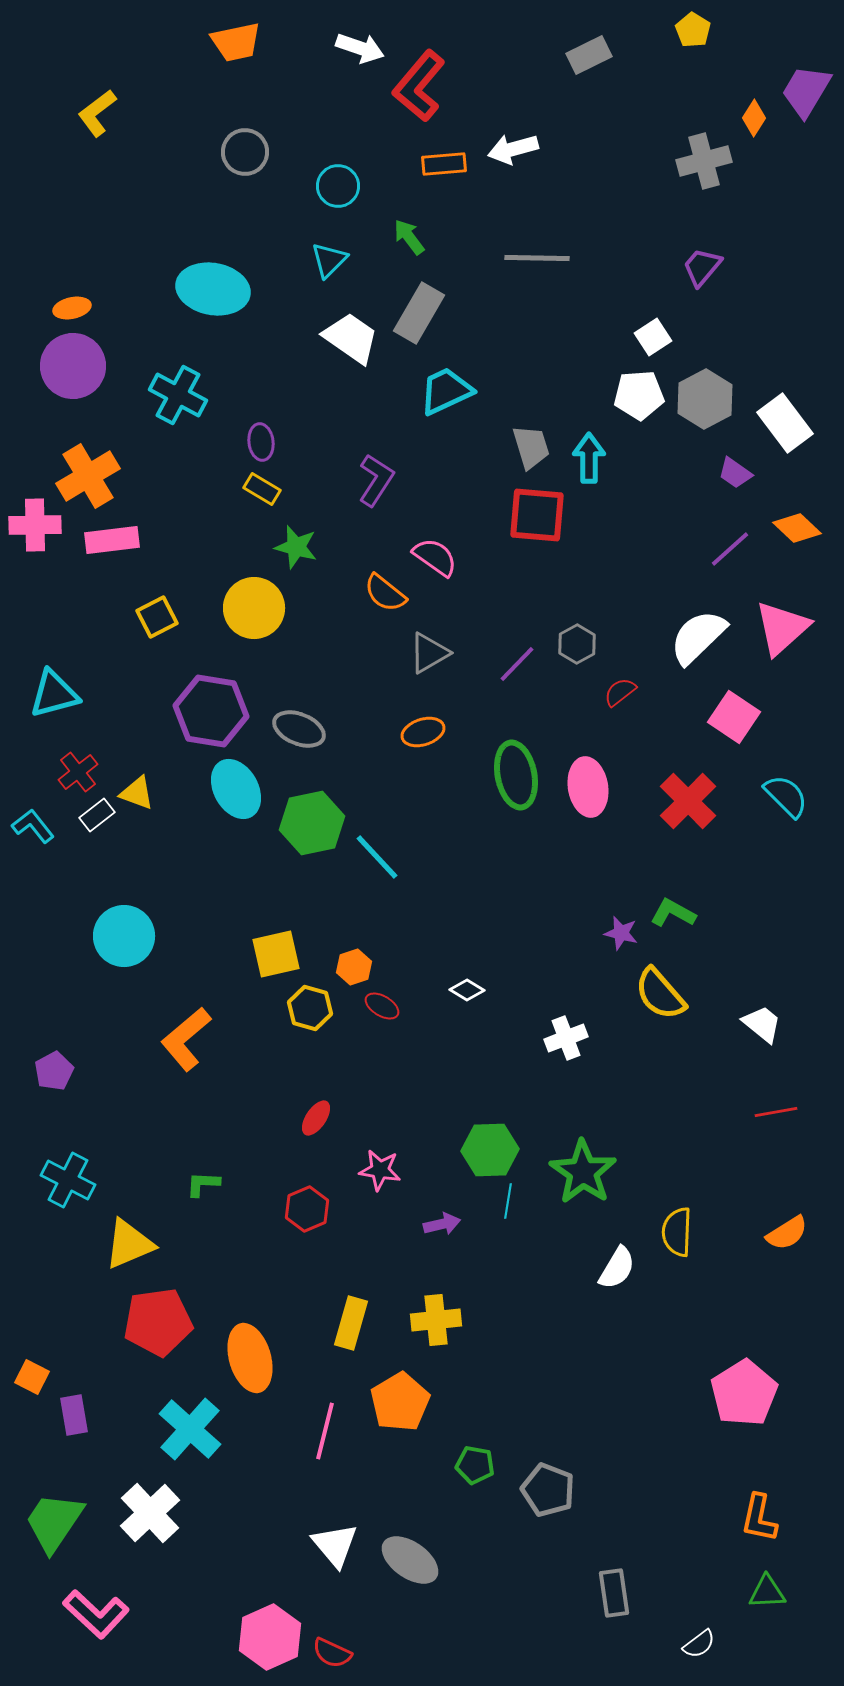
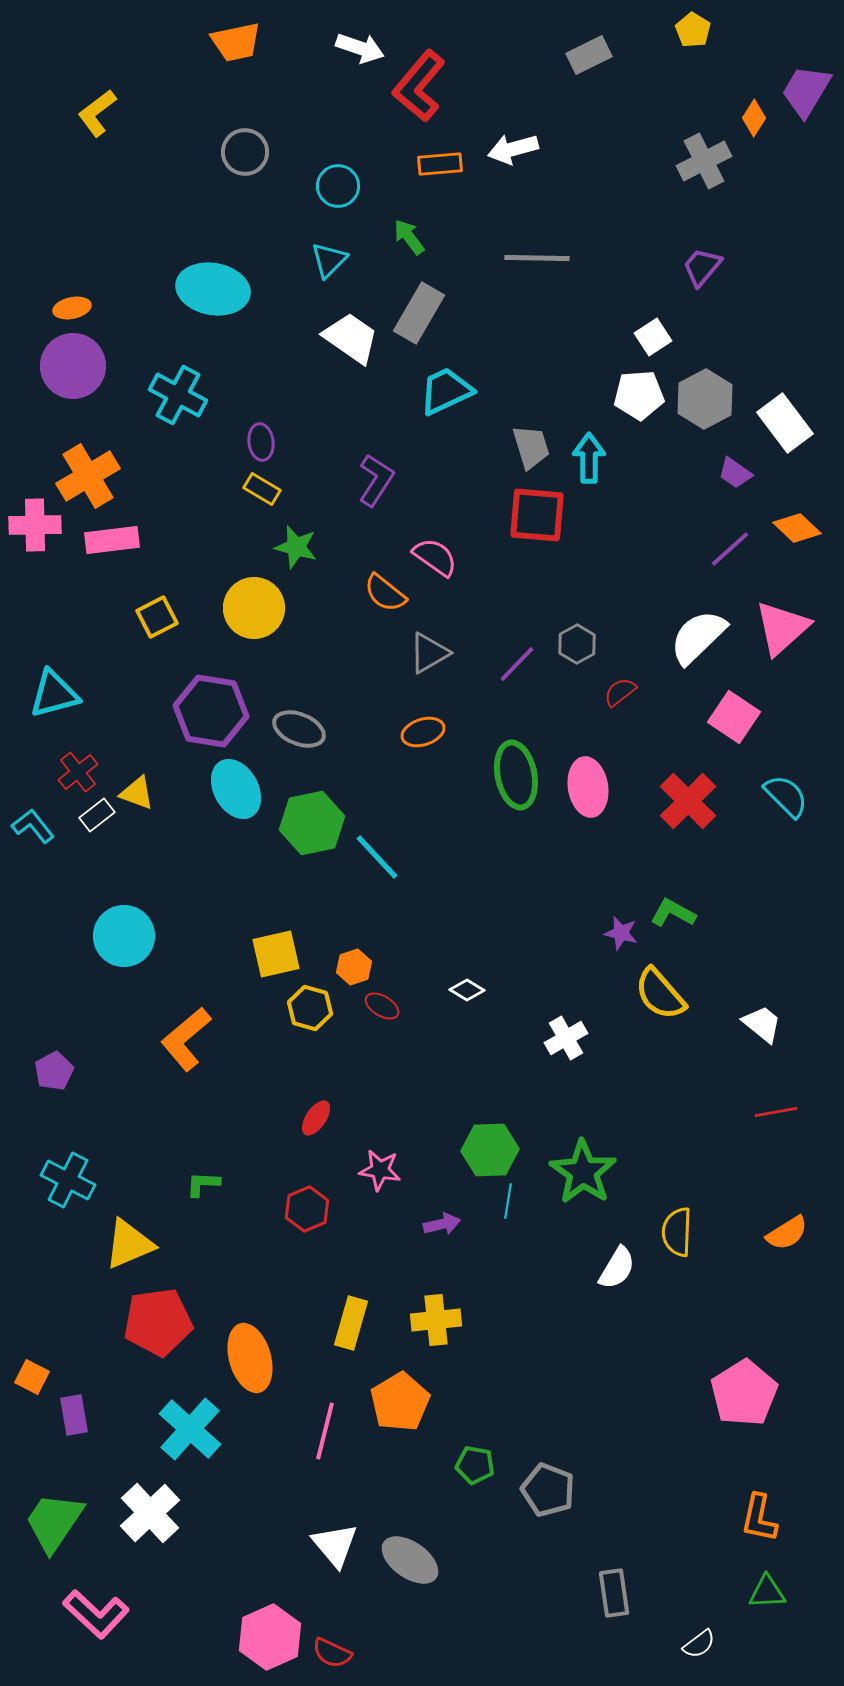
gray cross at (704, 161): rotated 12 degrees counterclockwise
orange rectangle at (444, 164): moved 4 px left
white cross at (566, 1038): rotated 9 degrees counterclockwise
